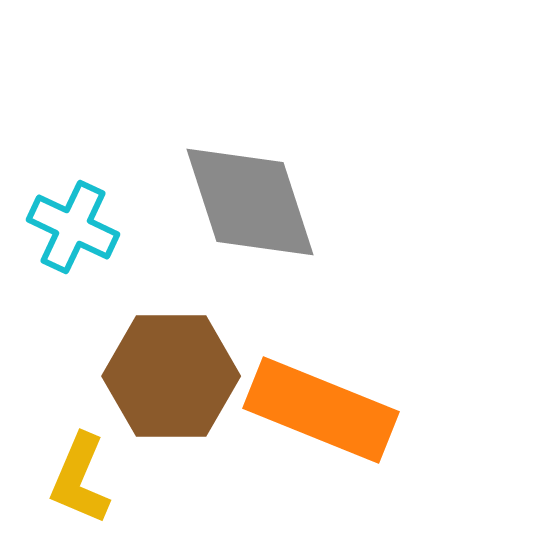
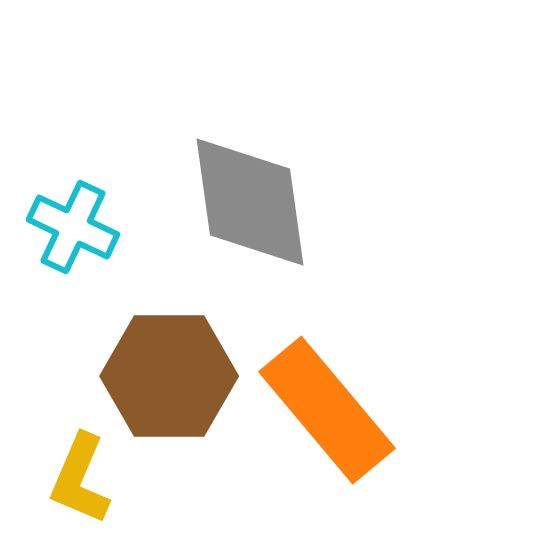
gray diamond: rotated 10 degrees clockwise
brown hexagon: moved 2 px left
orange rectangle: moved 6 px right; rotated 28 degrees clockwise
